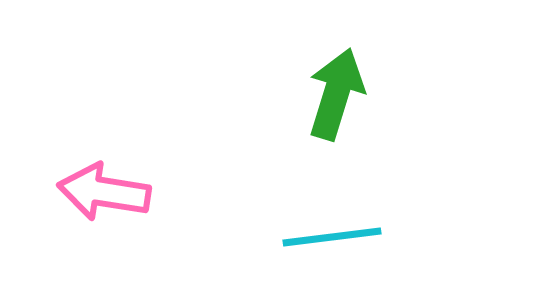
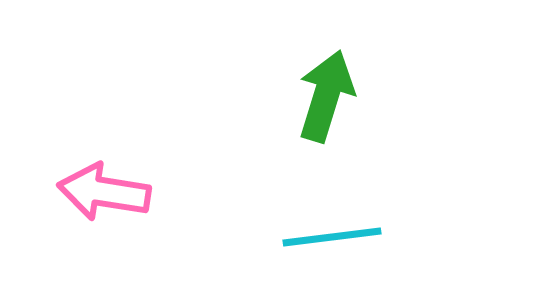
green arrow: moved 10 px left, 2 px down
